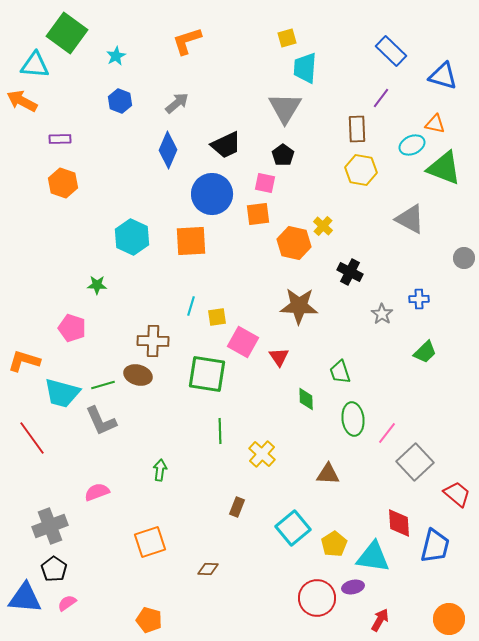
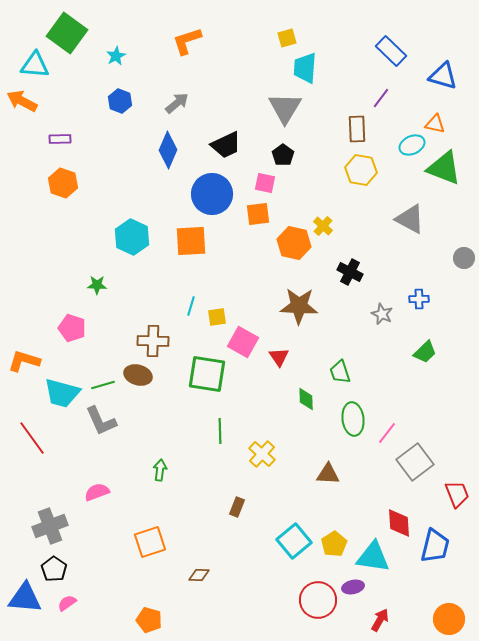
gray star at (382, 314): rotated 10 degrees counterclockwise
gray square at (415, 462): rotated 6 degrees clockwise
red trapezoid at (457, 494): rotated 28 degrees clockwise
cyan square at (293, 528): moved 1 px right, 13 px down
brown diamond at (208, 569): moved 9 px left, 6 px down
red circle at (317, 598): moved 1 px right, 2 px down
